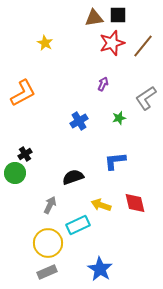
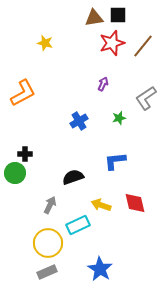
yellow star: rotated 14 degrees counterclockwise
black cross: rotated 32 degrees clockwise
